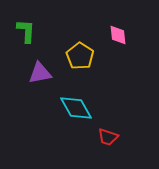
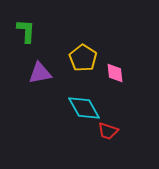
pink diamond: moved 3 px left, 38 px down
yellow pentagon: moved 3 px right, 2 px down
cyan diamond: moved 8 px right
red trapezoid: moved 6 px up
